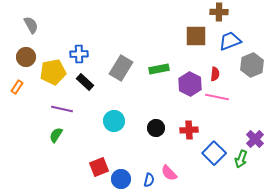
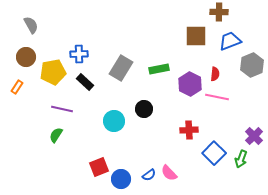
black circle: moved 12 px left, 19 px up
purple cross: moved 1 px left, 3 px up
blue semicircle: moved 5 px up; rotated 40 degrees clockwise
